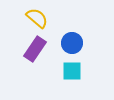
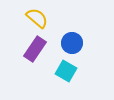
cyan square: moved 6 px left; rotated 30 degrees clockwise
